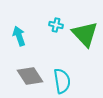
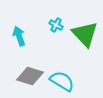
cyan cross: rotated 16 degrees clockwise
gray diamond: rotated 40 degrees counterclockwise
cyan semicircle: rotated 50 degrees counterclockwise
